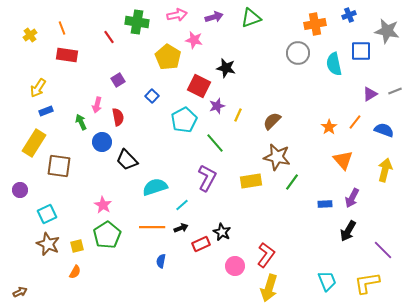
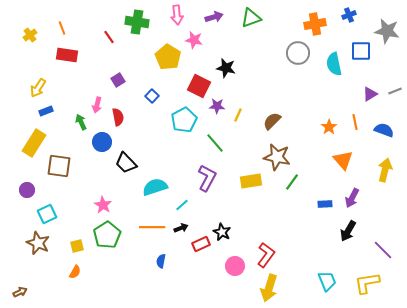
pink arrow at (177, 15): rotated 96 degrees clockwise
purple star at (217, 106): rotated 21 degrees clockwise
orange line at (355, 122): rotated 49 degrees counterclockwise
black trapezoid at (127, 160): moved 1 px left, 3 px down
purple circle at (20, 190): moved 7 px right
brown star at (48, 244): moved 10 px left, 1 px up
